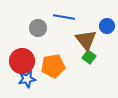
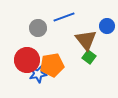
blue line: rotated 30 degrees counterclockwise
red circle: moved 5 px right, 1 px up
orange pentagon: moved 1 px left, 1 px up
blue star: moved 11 px right, 5 px up
